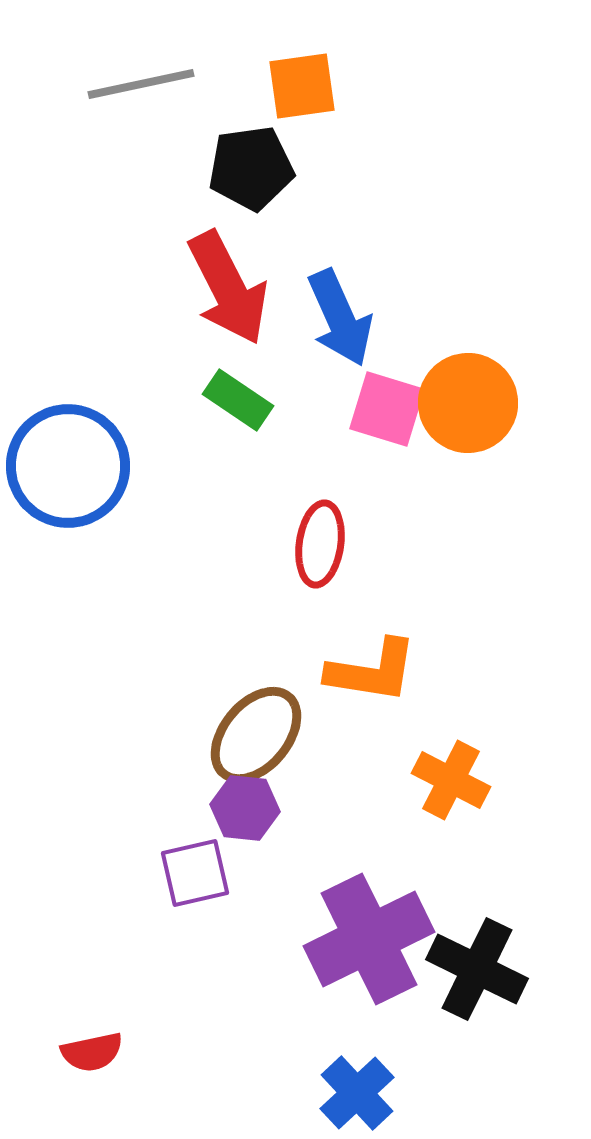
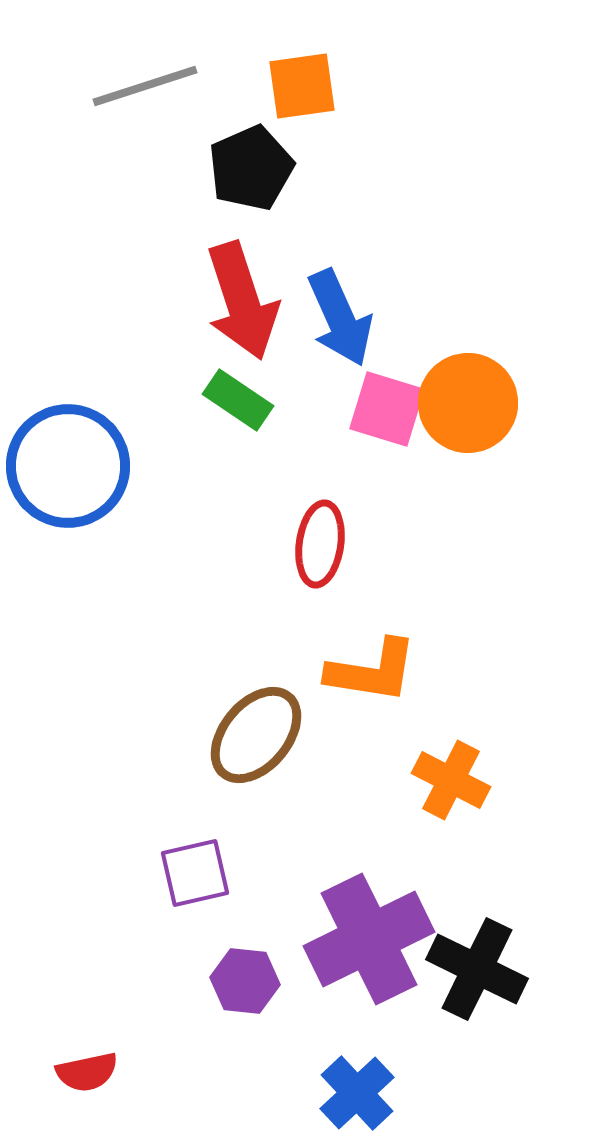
gray line: moved 4 px right, 2 px down; rotated 6 degrees counterclockwise
black pentagon: rotated 16 degrees counterclockwise
red arrow: moved 14 px right, 13 px down; rotated 9 degrees clockwise
purple hexagon: moved 173 px down
red semicircle: moved 5 px left, 20 px down
